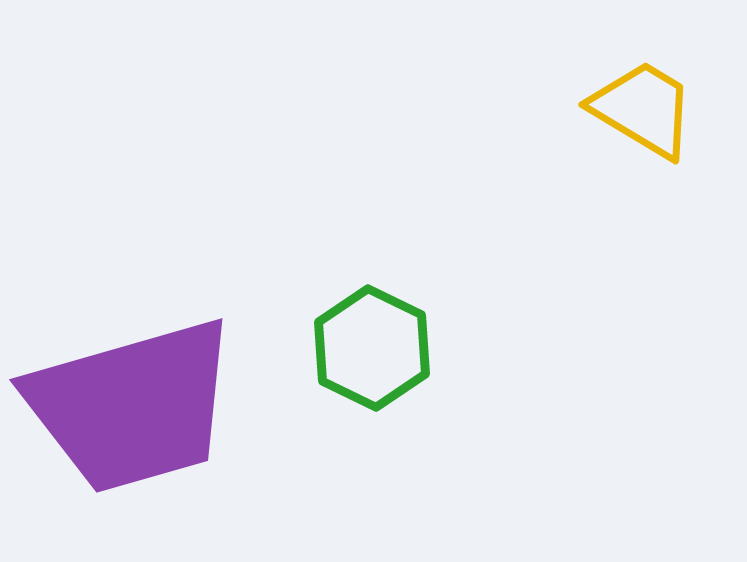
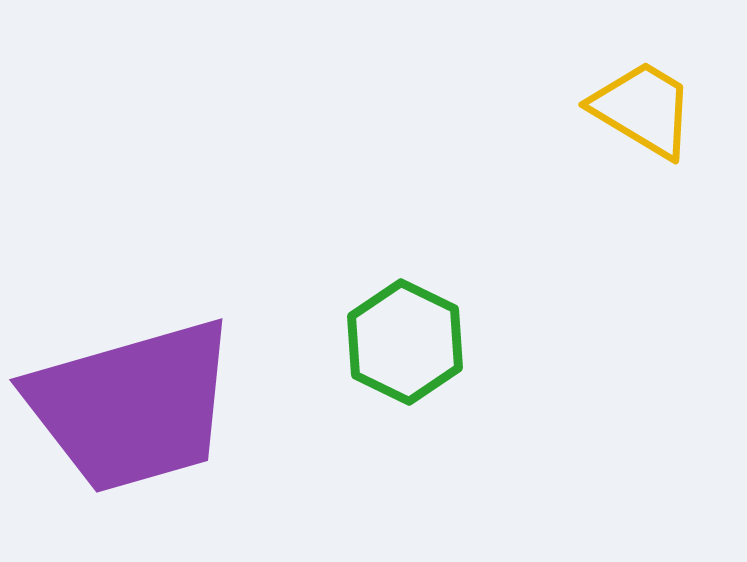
green hexagon: moved 33 px right, 6 px up
